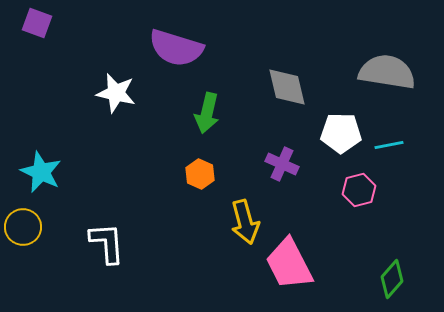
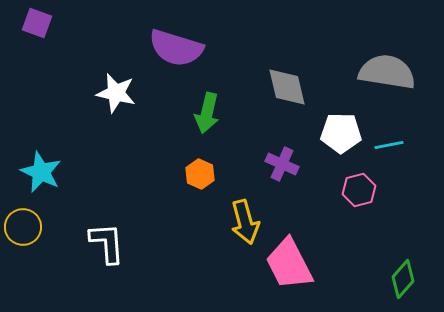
green diamond: moved 11 px right
